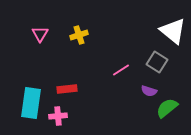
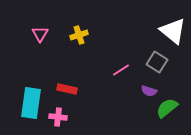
red rectangle: rotated 18 degrees clockwise
pink cross: moved 1 px down; rotated 12 degrees clockwise
